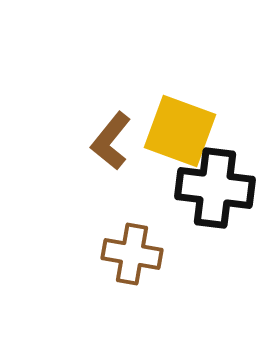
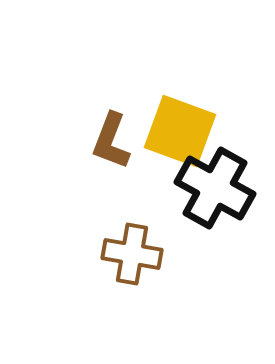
brown L-shape: rotated 18 degrees counterclockwise
black cross: rotated 22 degrees clockwise
